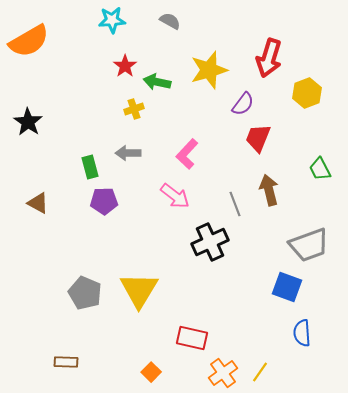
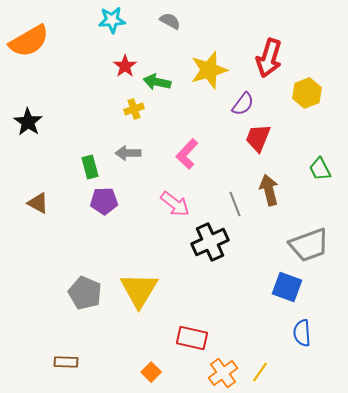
pink arrow: moved 8 px down
